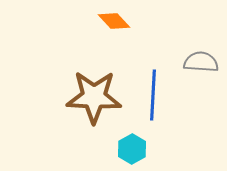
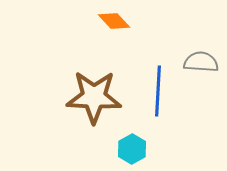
blue line: moved 5 px right, 4 px up
